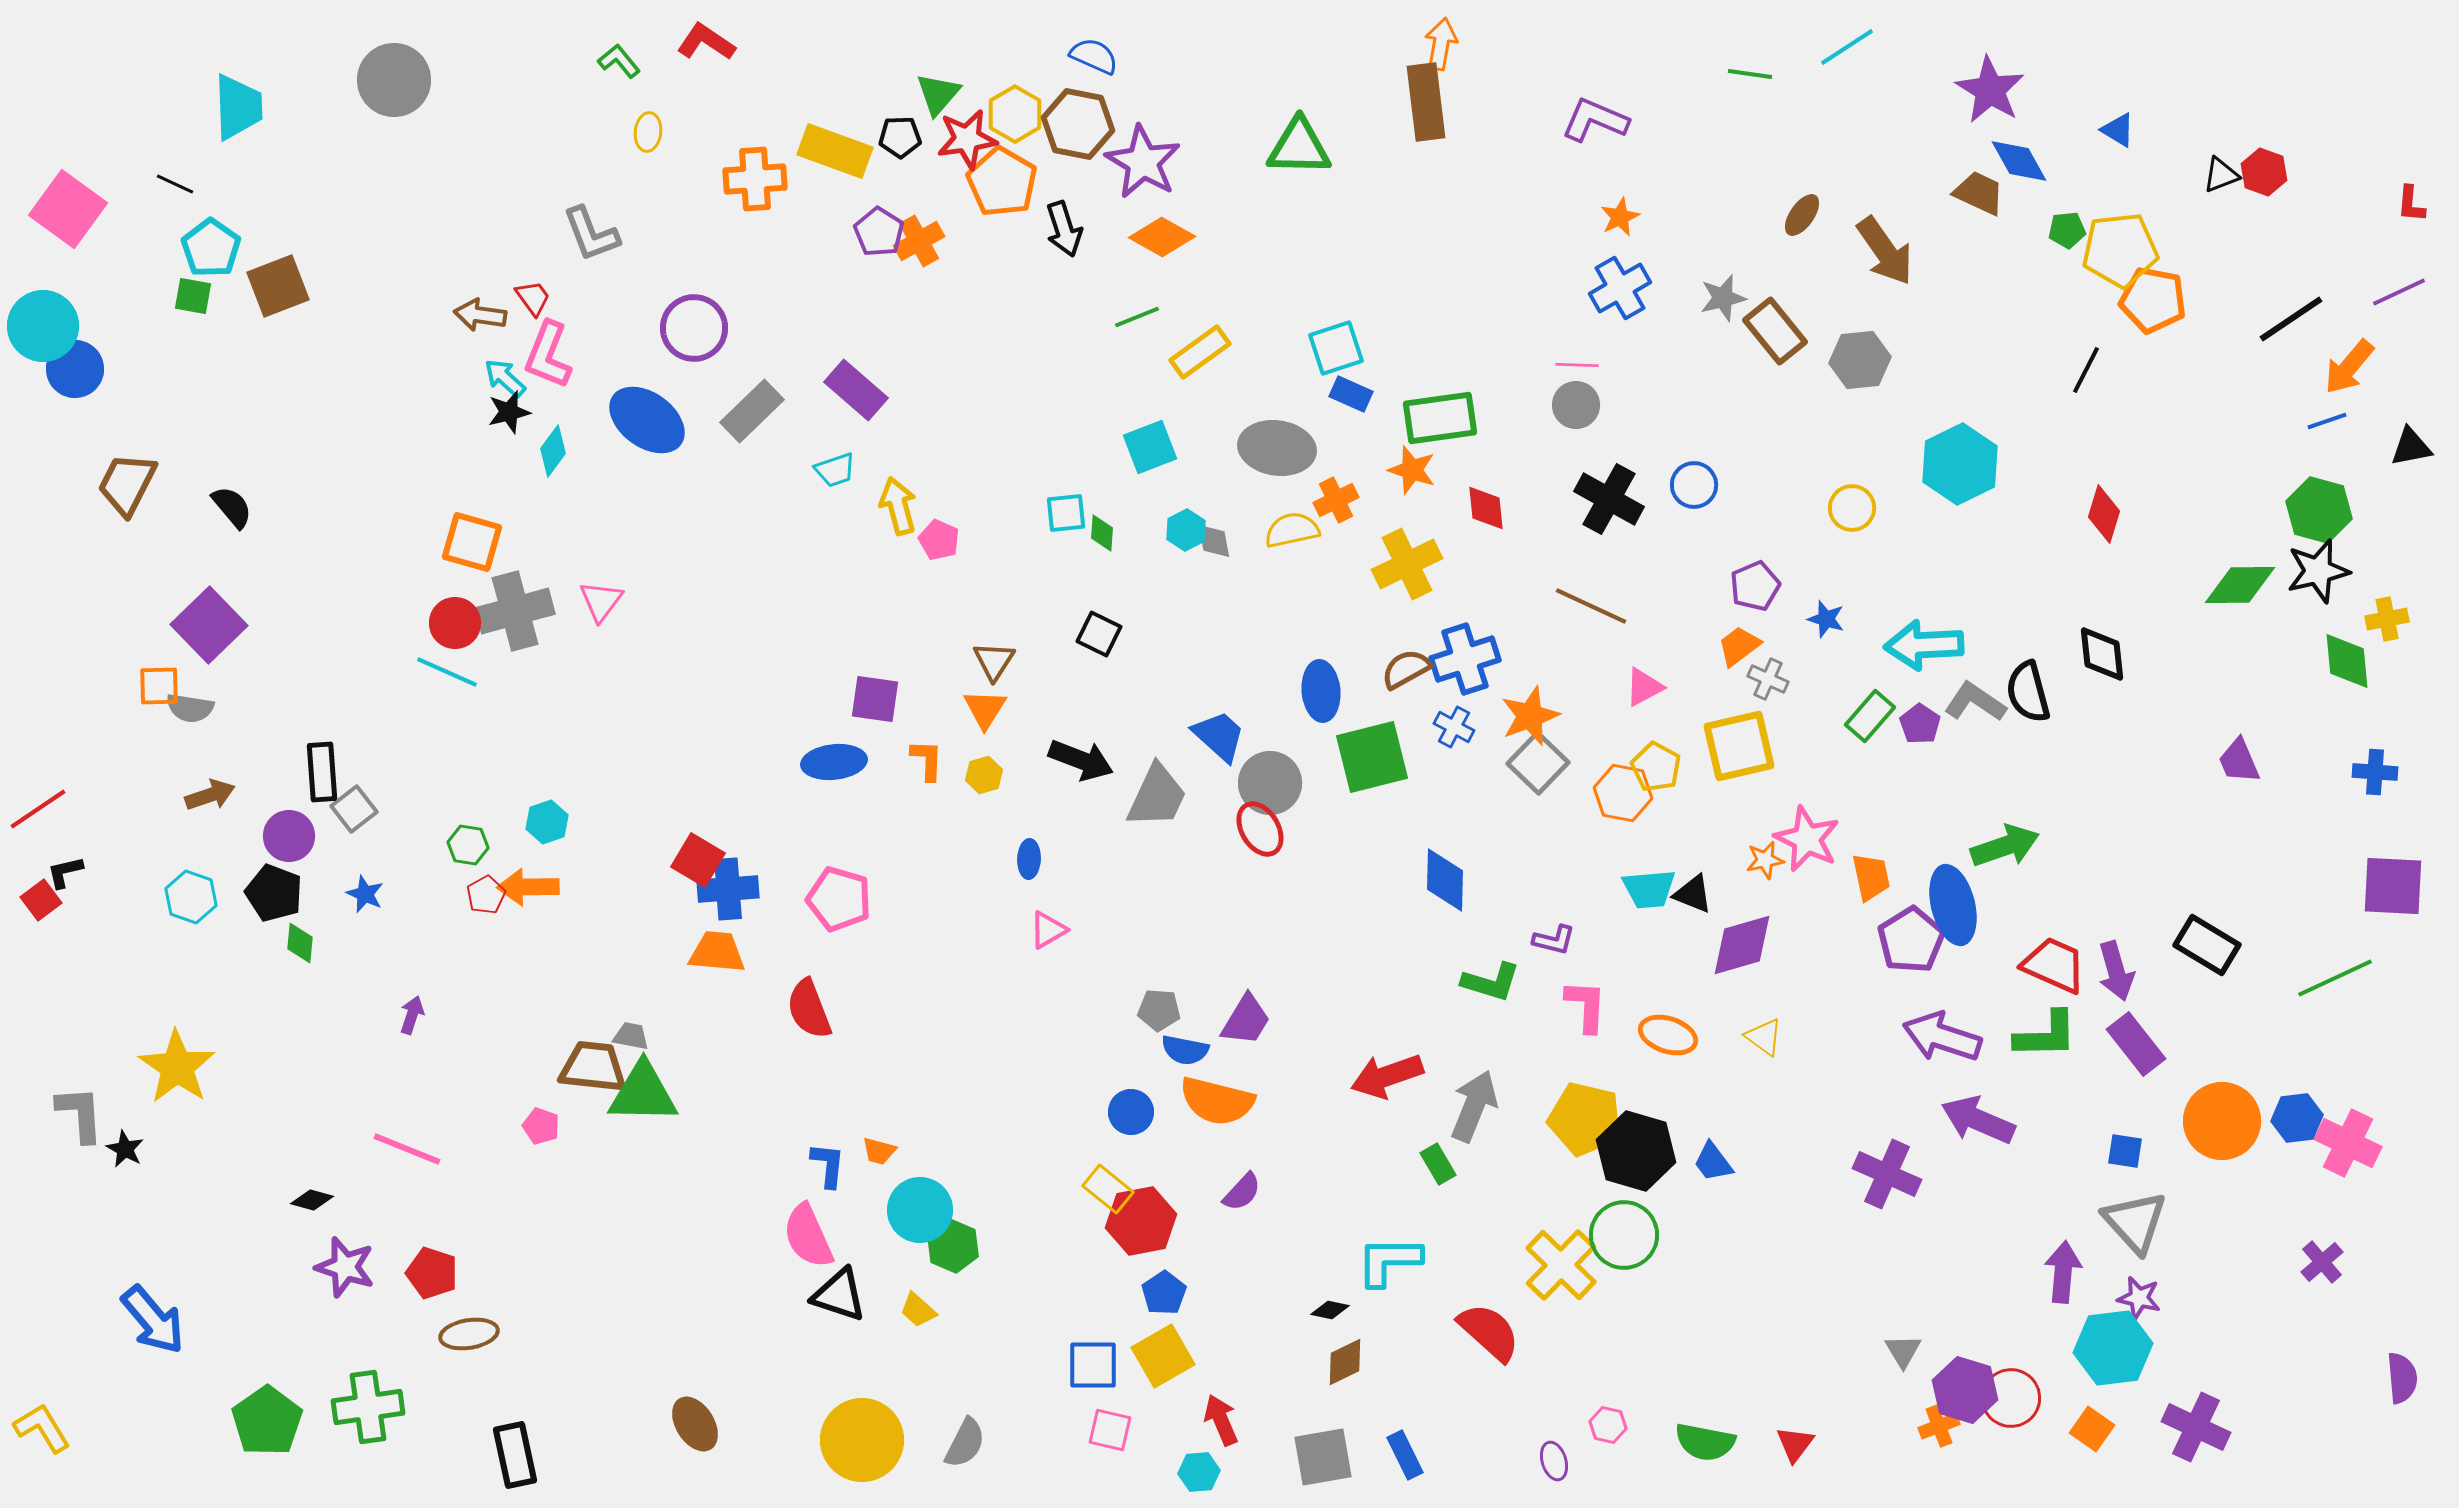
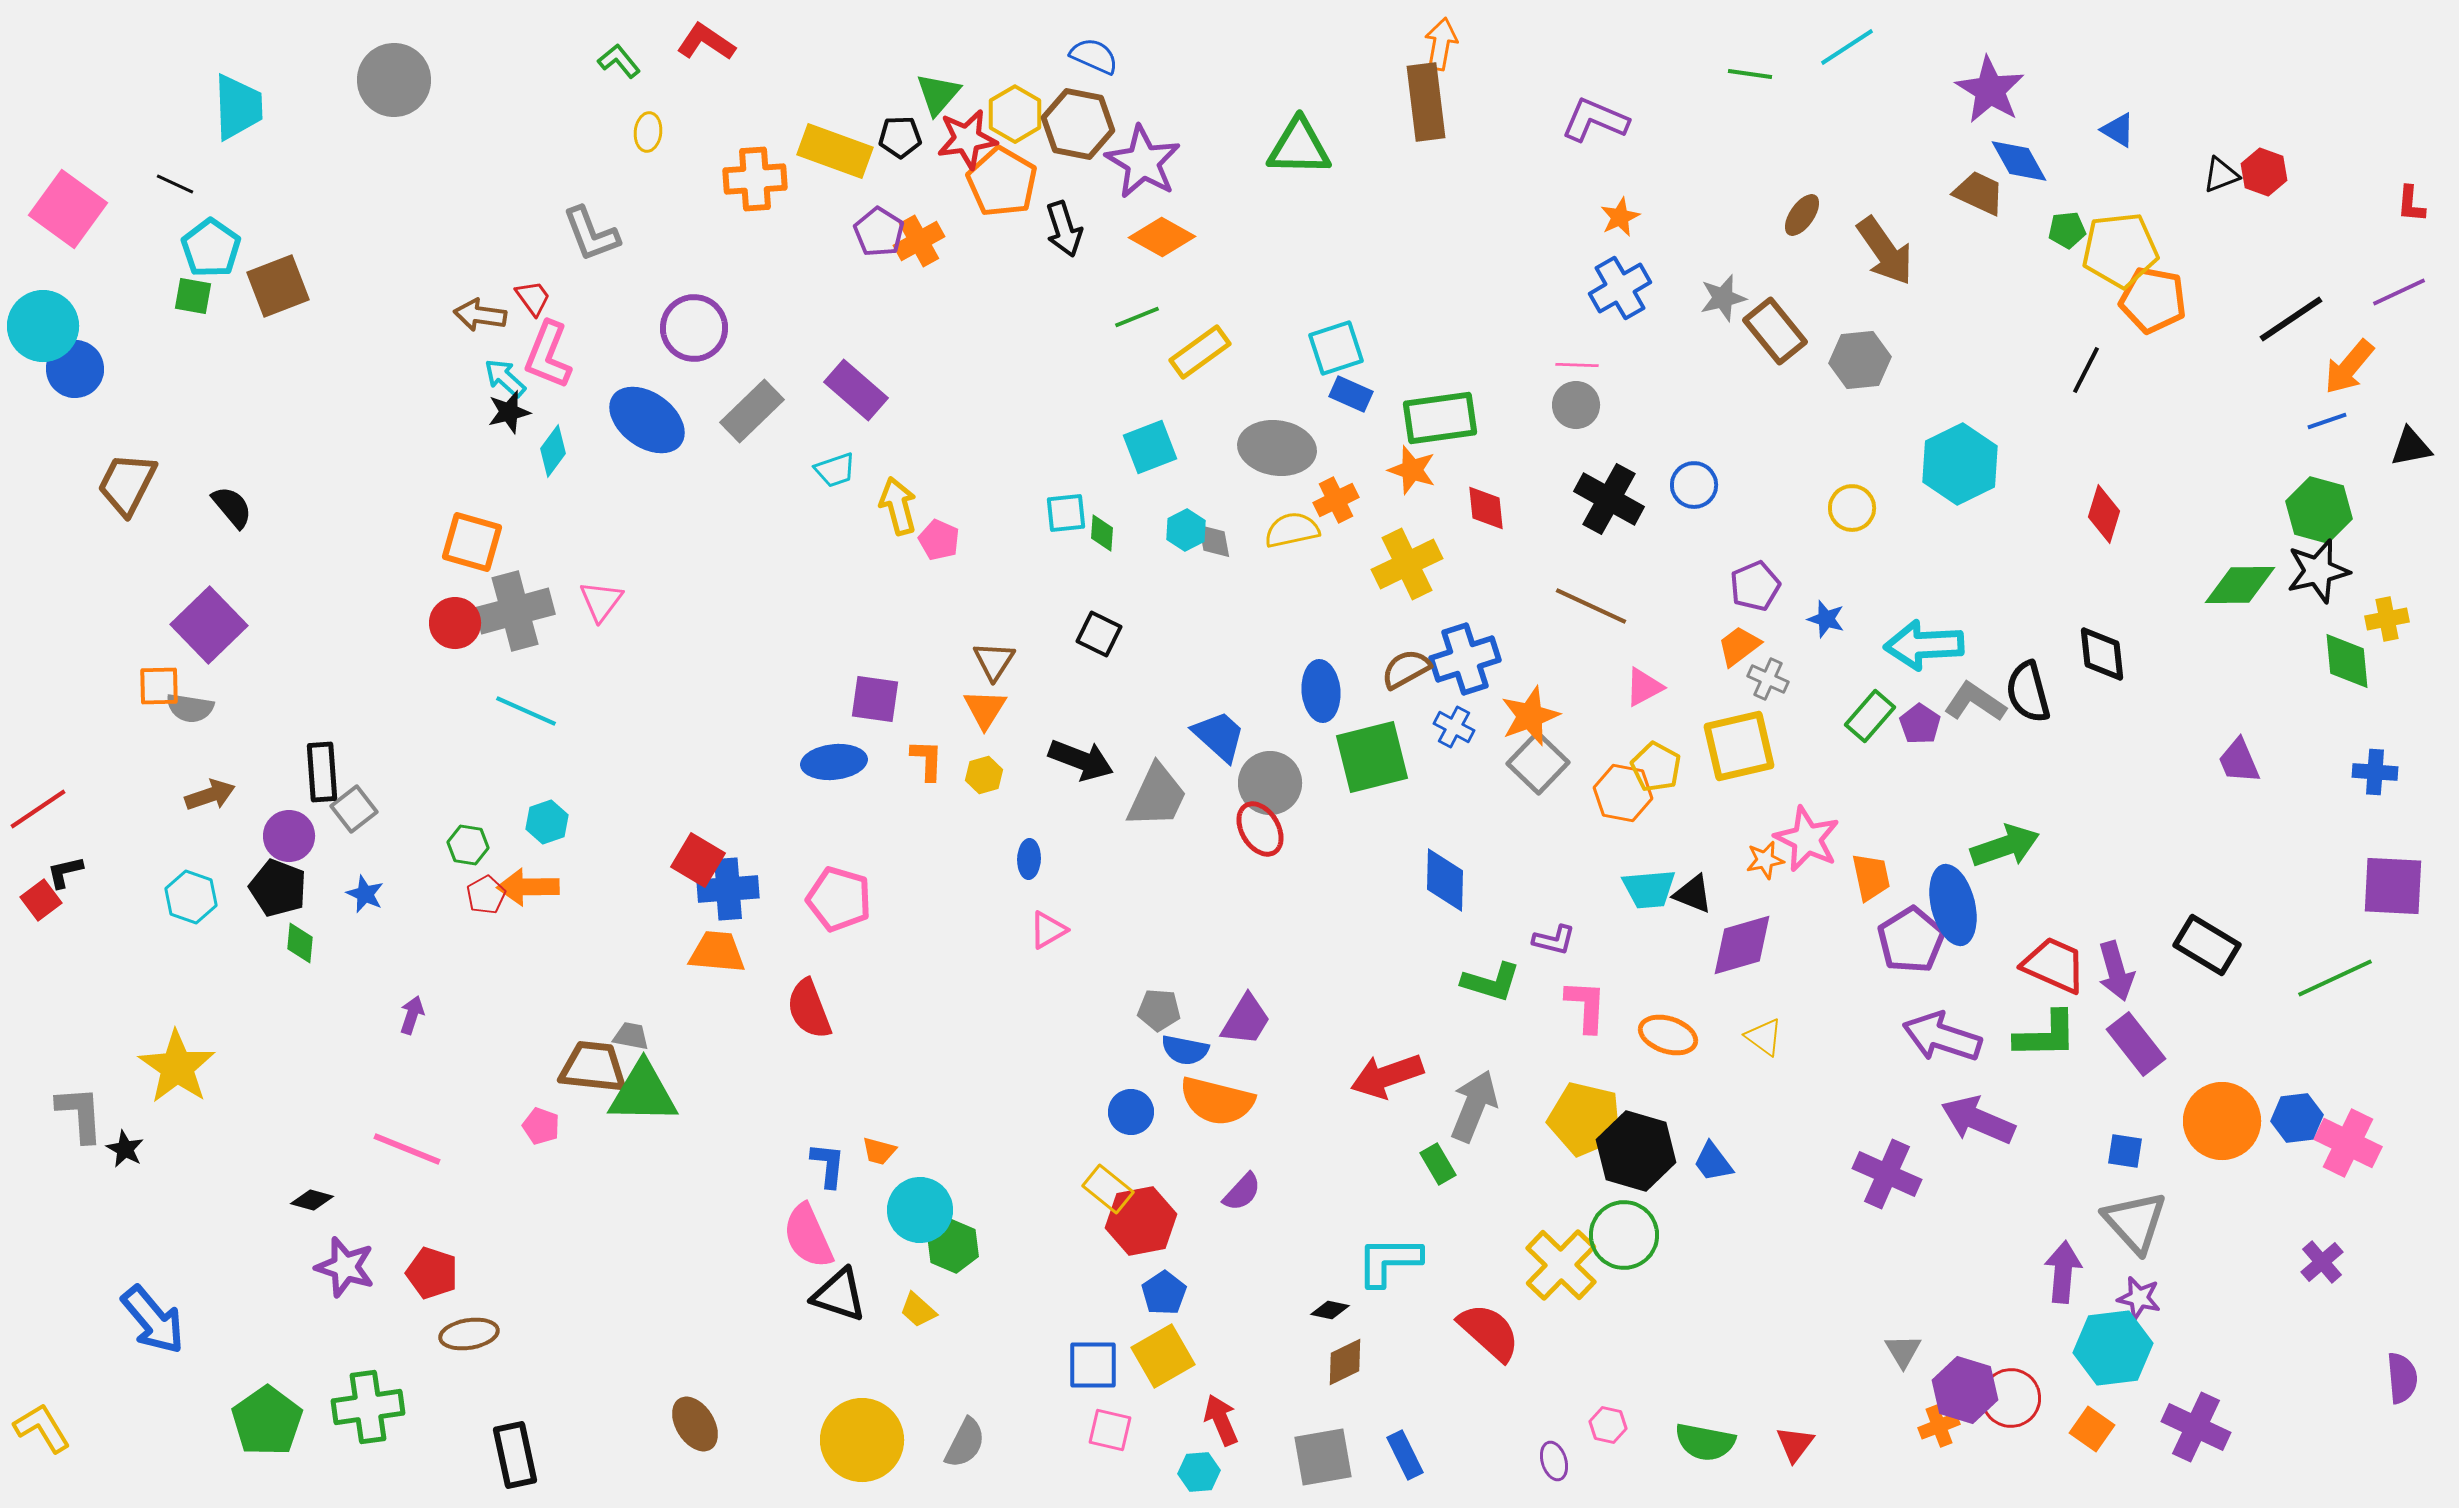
cyan line at (447, 672): moved 79 px right, 39 px down
black pentagon at (274, 893): moved 4 px right, 5 px up
